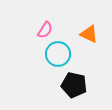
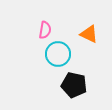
pink semicircle: rotated 24 degrees counterclockwise
